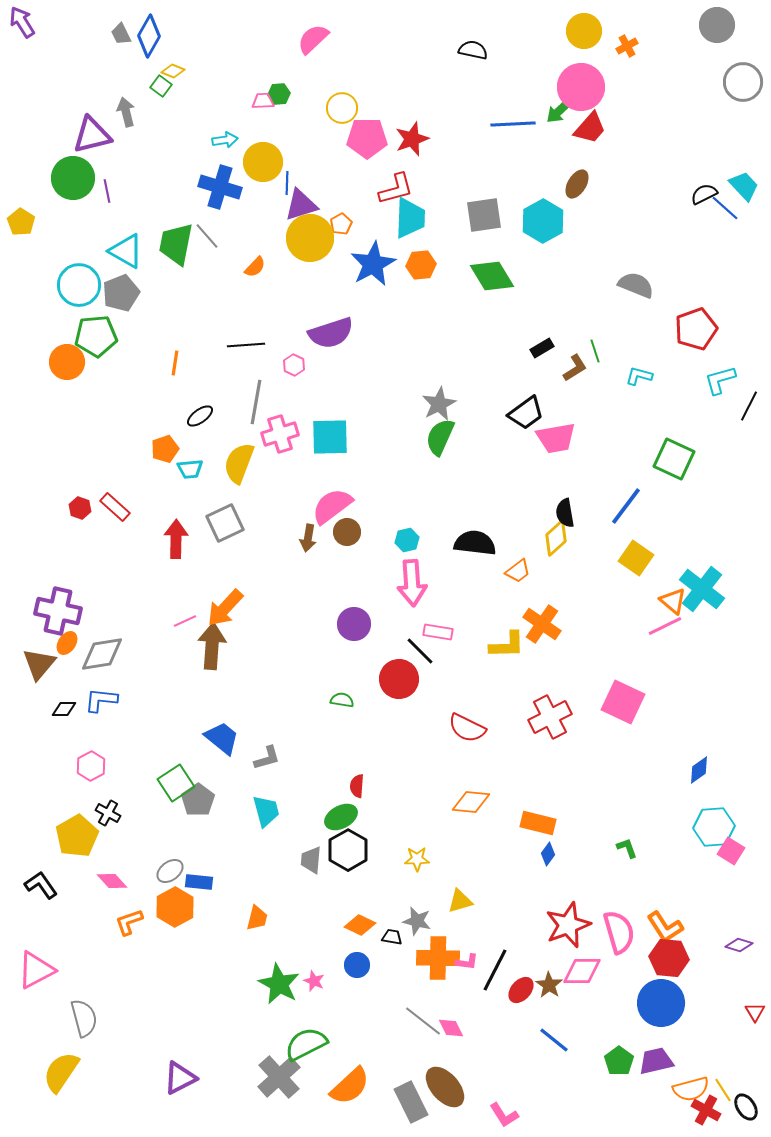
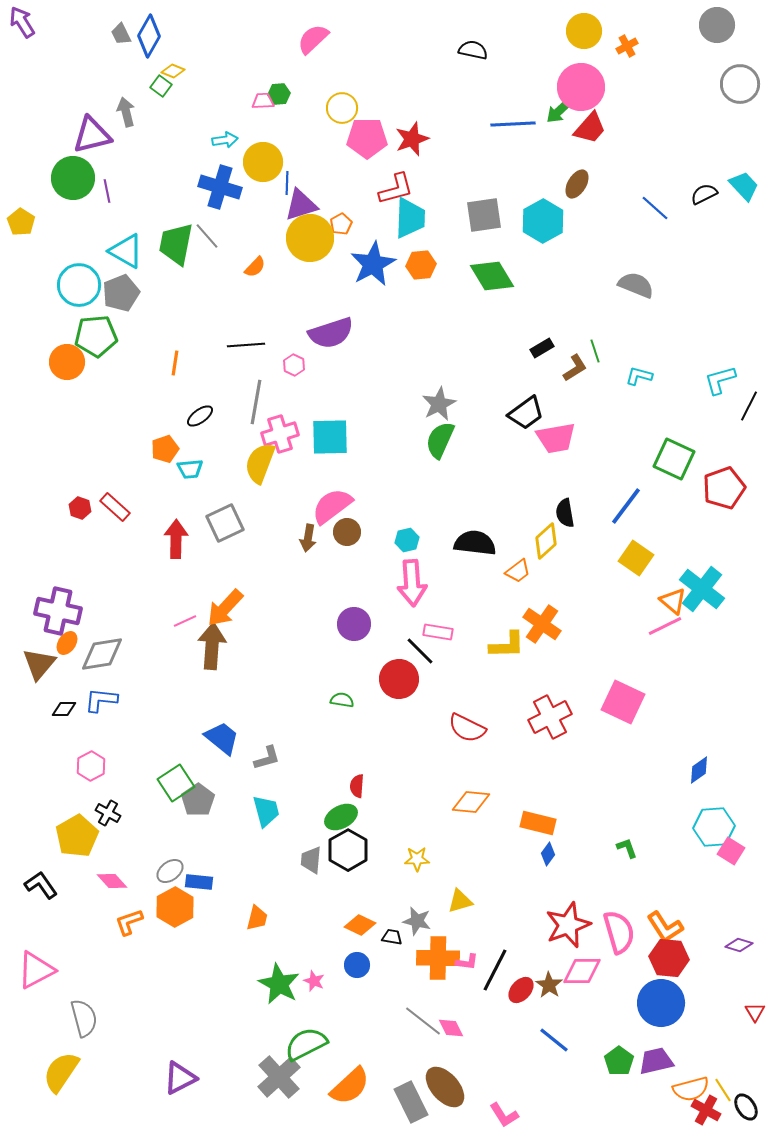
gray circle at (743, 82): moved 3 px left, 2 px down
blue line at (725, 208): moved 70 px left
red pentagon at (696, 329): moved 28 px right, 159 px down
green semicircle at (440, 437): moved 3 px down
yellow semicircle at (239, 463): moved 21 px right
yellow diamond at (556, 538): moved 10 px left, 3 px down
